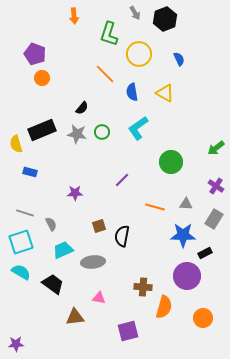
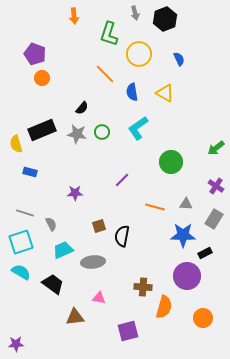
gray arrow at (135, 13): rotated 16 degrees clockwise
